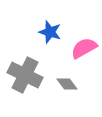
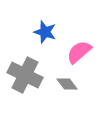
blue star: moved 5 px left
pink semicircle: moved 5 px left, 4 px down; rotated 12 degrees counterclockwise
